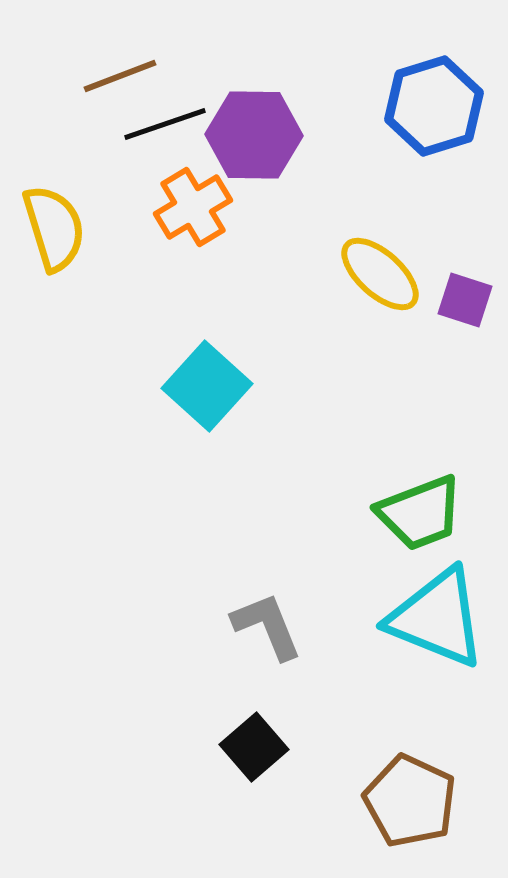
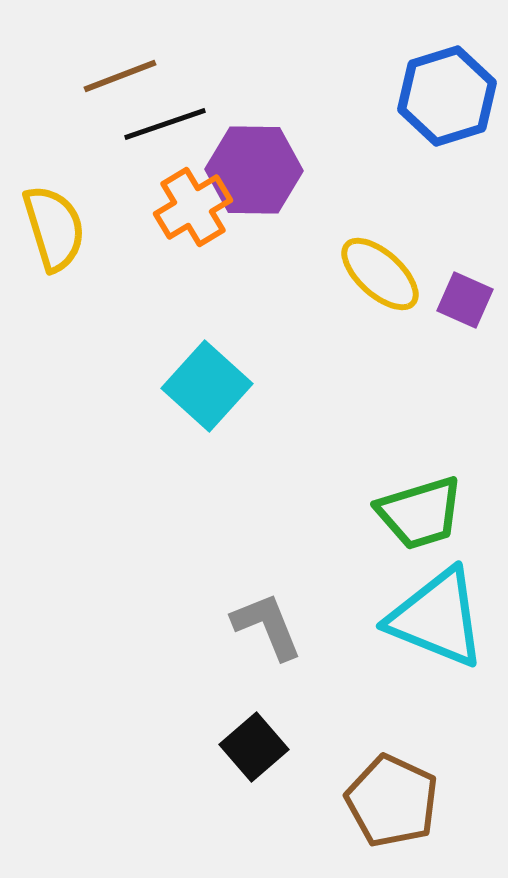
blue hexagon: moved 13 px right, 10 px up
purple hexagon: moved 35 px down
purple square: rotated 6 degrees clockwise
green trapezoid: rotated 4 degrees clockwise
brown pentagon: moved 18 px left
